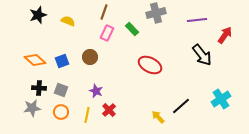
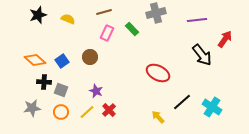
brown line: rotated 56 degrees clockwise
yellow semicircle: moved 2 px up
red arrow: moved 4 px down
blue square: rotated 16 degrees counterclockwise
red ellipse: moved 8 px right, 8 px down
black cross: moved 5 px right, 6 px up
cyan cross: moved 9 px left, 8 px down; rotated 24 degrees counterclockwise
black line: moved 1 px right, 4 px up
yellow line: moved 3 px up; rotated 35 degrees clockwise
